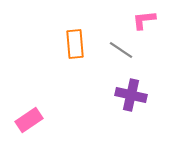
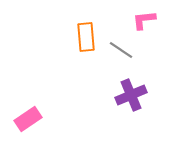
orange rectangle: moved 11 px right, 7 px up
purple cross: rotated 36 degrees counterclockwise
pink rectangle: moved 1 px left, 1 px up
